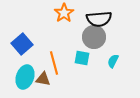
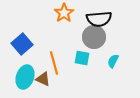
brown triangle: rotated 14 degrees clockwise
